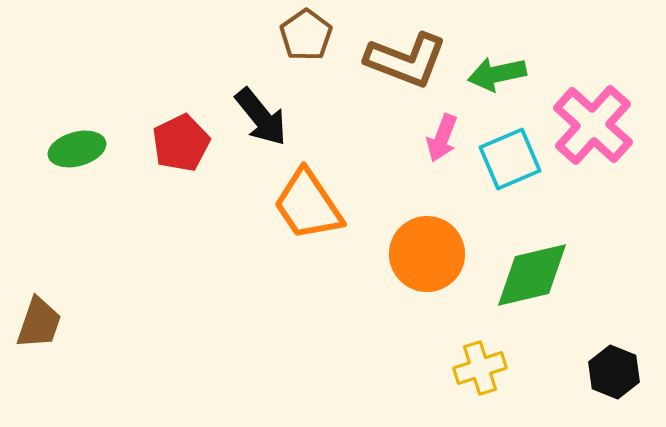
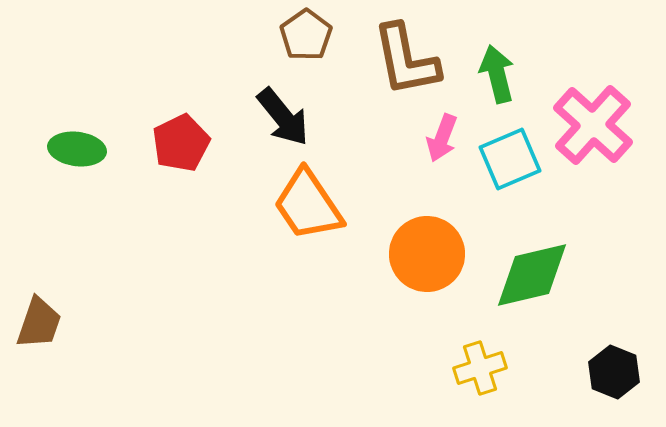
brown L-shape: rotated 58 degrees clockwise
green arrow: rotated 88 degrees clockwise
black arrow: moved 22 px right
green ellipse: rotated 22 degrees clockwise
